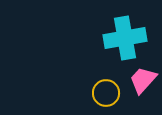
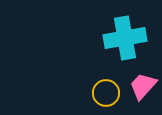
pink trapezoid: moved 6 px down
